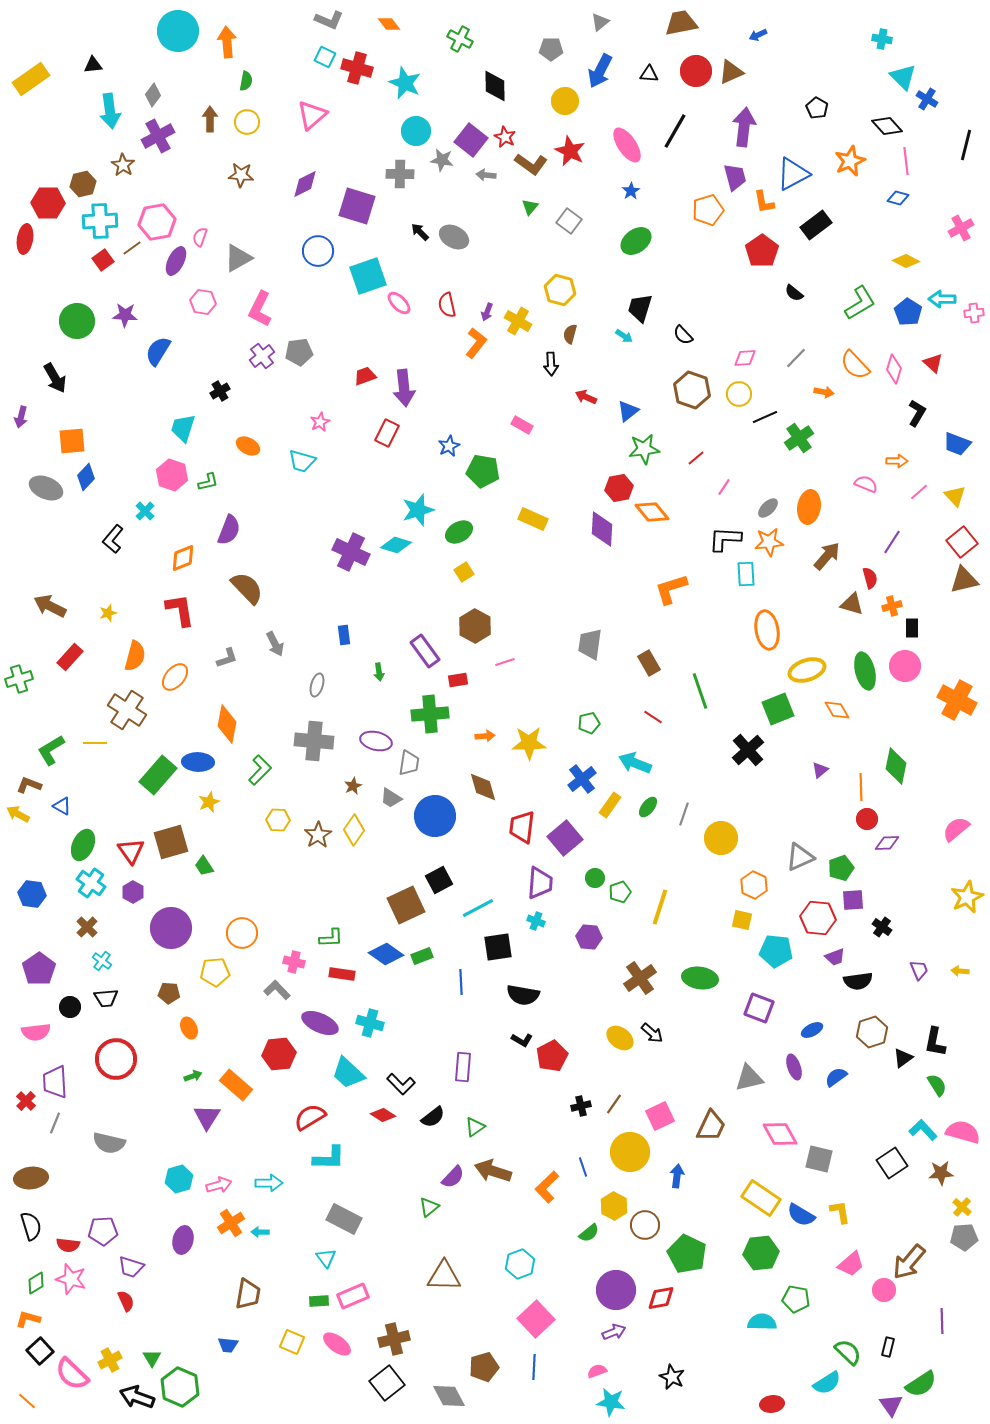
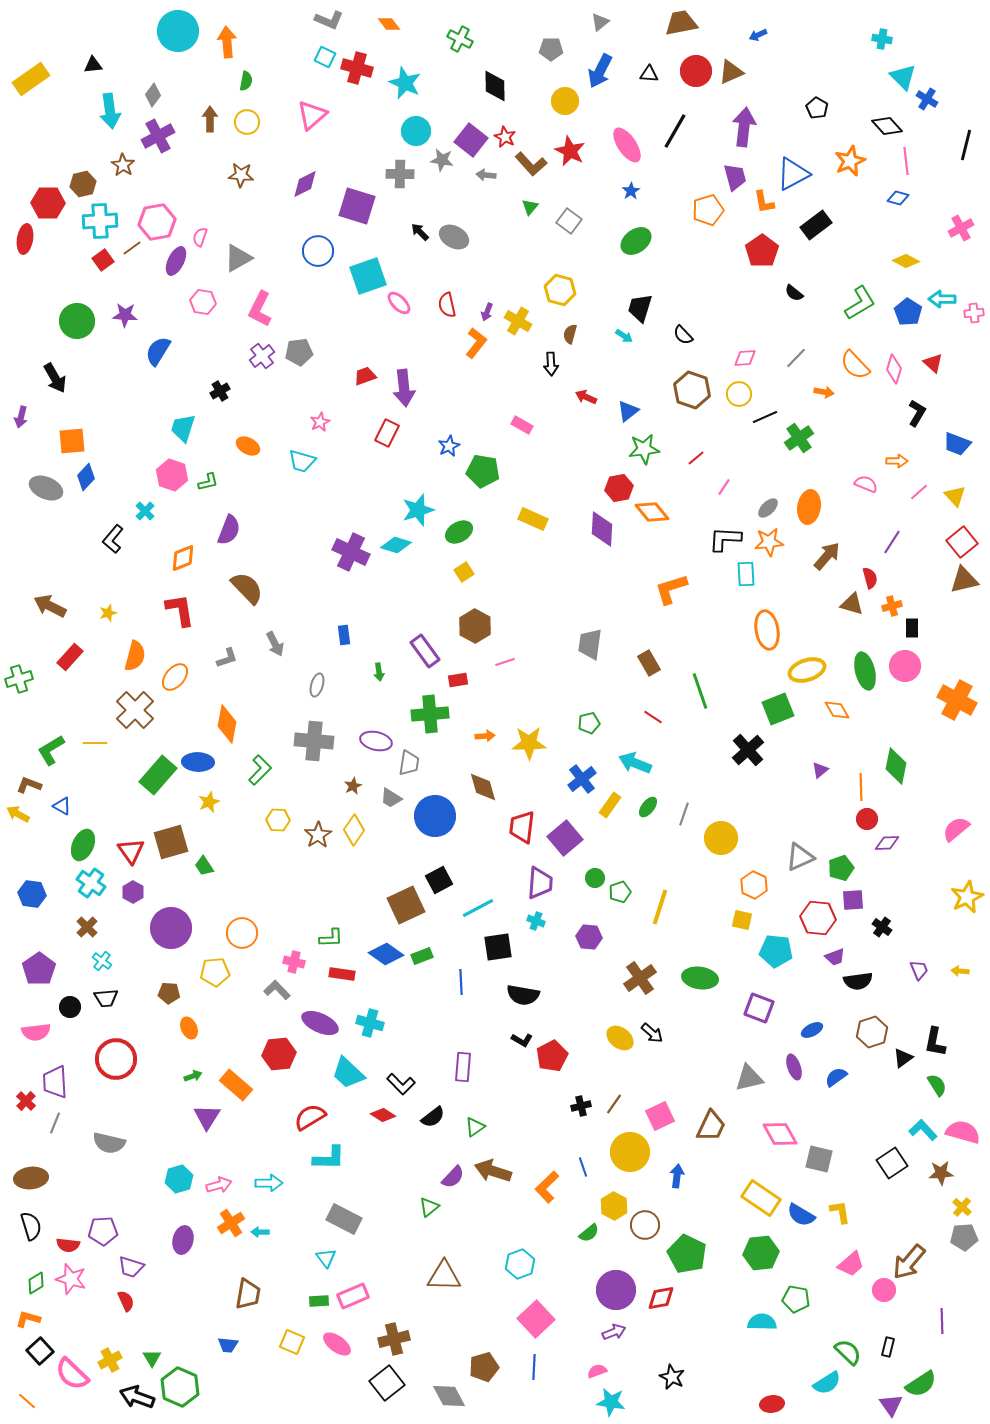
brown L-shape at (531, 164): rotated 12 degrees clockwise
brown cross at (127, 710): moved 8 px right; rotated 12 degrees clockwise
